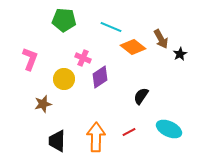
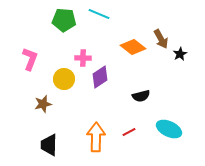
cyan line: moved 12 px left, 13 px up
pink cross: rotated 21 degrees counterclockwise
black semicircle: rotated 138 degrees counterclockwise
black trapezoid: moved 8 px left, 4 px down
